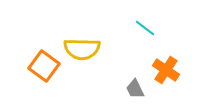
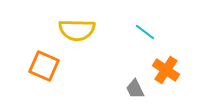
cyan line: moved 4 px down
yellow semicircle: moved 5 px left, 19 px up
orange square: rotated 12 degrees counterclockwise
